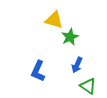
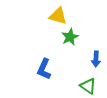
yellow triangle: moved 4 px right, 4 px up
blue arrow: moved 19 px right, 6 px up; rotated 21 degrees counterclockwise
blue L-shape: moved 6 px right, 2 px up
